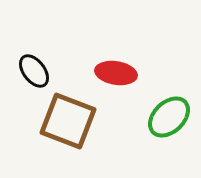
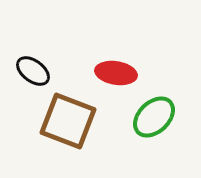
black ellipse: moved 1 px left; rotated 16 degrees counterclockwise
green ellipse: moved 15 px left
